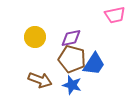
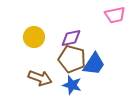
yellow circle: moved 1 px left
brown arrow: moved 2 px up
